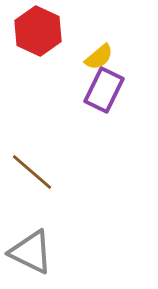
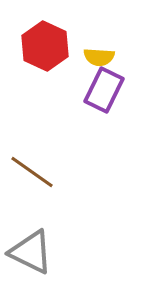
red hexagon: moved 7 px right, 15 px down
yellow semicircle: rotated 44 degrees clockwise
brown line: rotated 6 degrees counterclockwise
